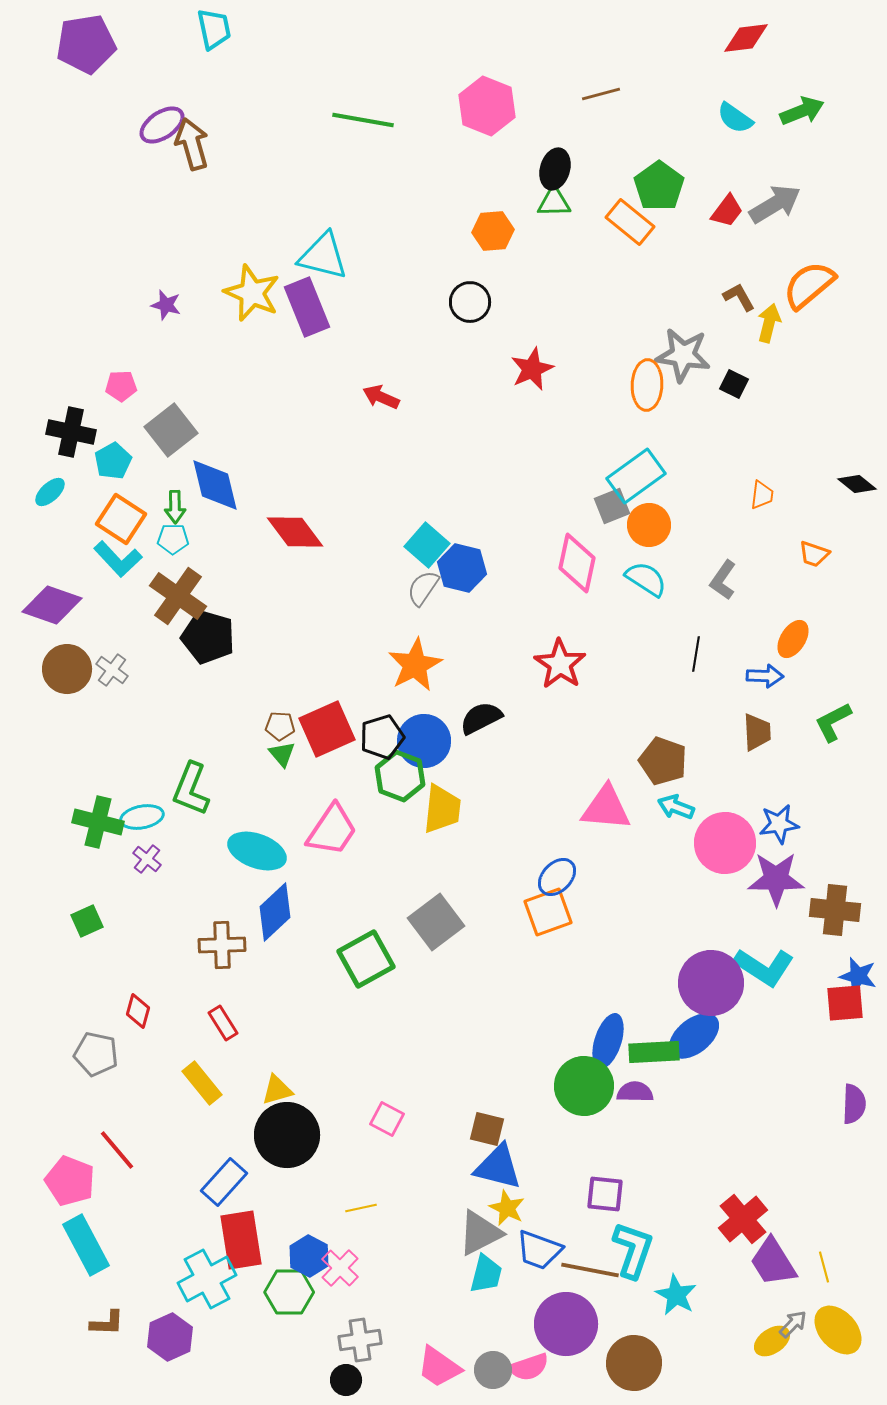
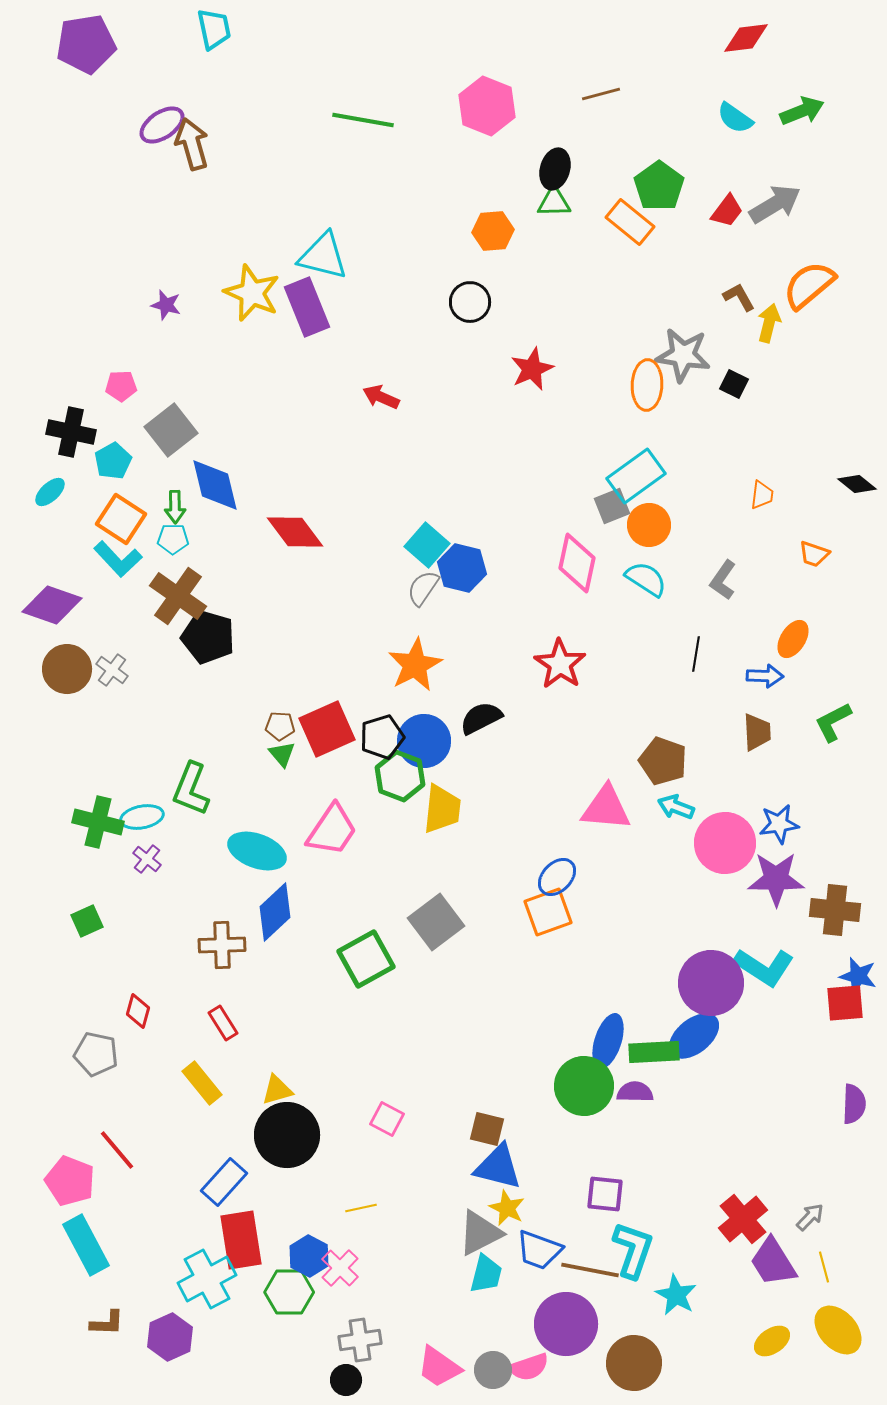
gray arrow at (793, 1324): moved 17 px right, 107 px up
